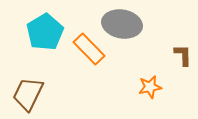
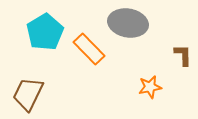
gray ellipse: moved 6 px right, 1 px up
